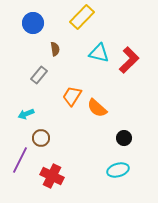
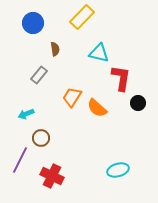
red L-shape: moved 8 px left, 18 px down; rotated 36 degrees counterclockwise
orange trapezoid: moved 1 px down
black circle: moved 14 px right, 35 px up
